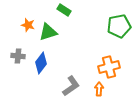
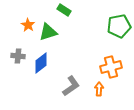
orange star: rotated 16 degrees clockwise
blue diamond: rotated 15 degrees clockwise
orange cross: moved 2 px right
